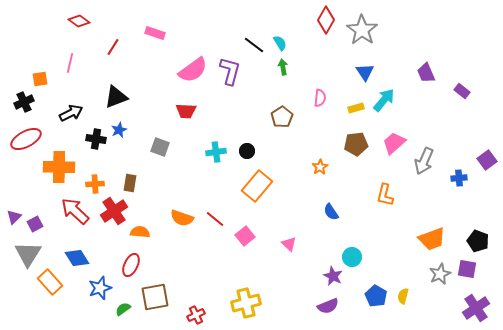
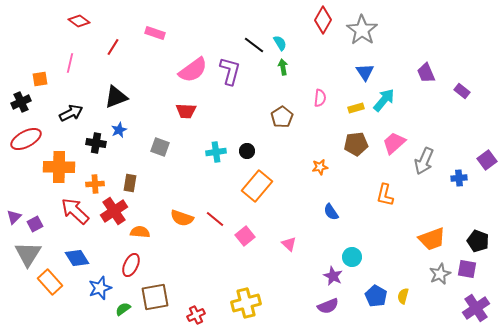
red diamond at (326, 20): moved 3 px left
black cross at (24, 102): moved 3 px left
black cross at (96, 139): moved 4 px down
orange star at (320, 167): rotated 21 degrees clockwise
